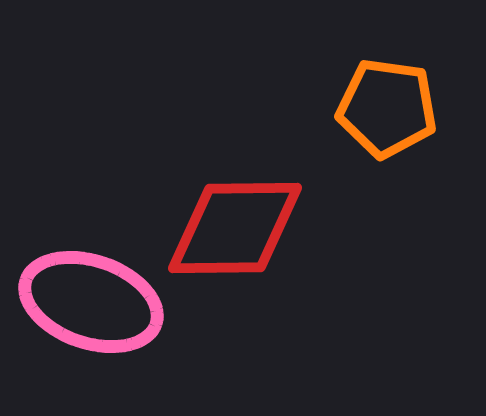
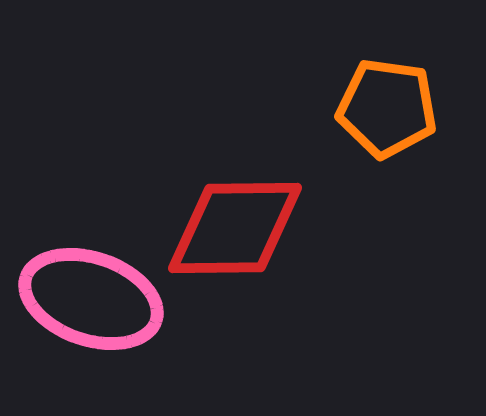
pink ellipse: moved 3 px up
